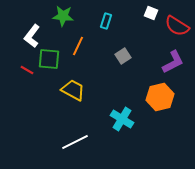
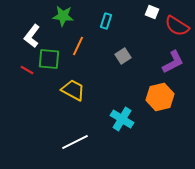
white square: moved 1 px right, 1 px up
